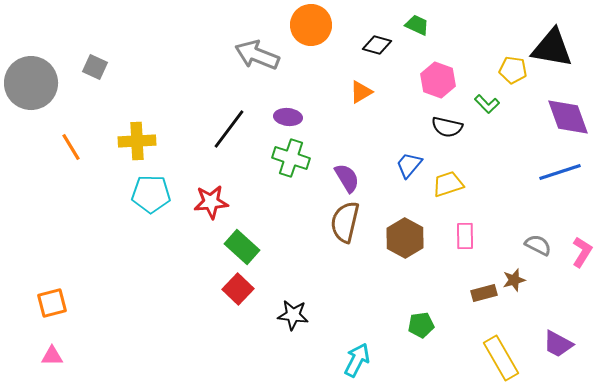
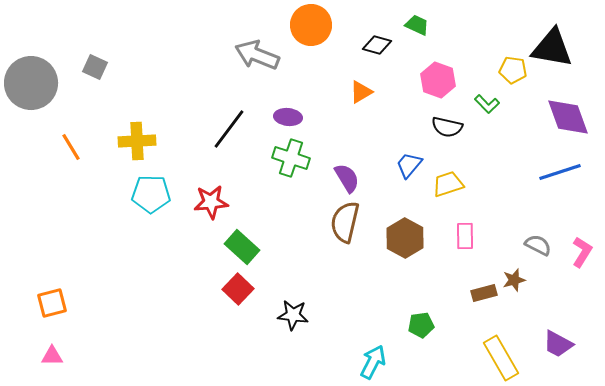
cyan arrow: moved 16 px right, 2 px down
